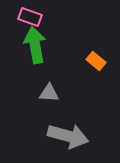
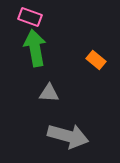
green arrow: moved 3 px down
orange rectangle: moved 1 px up
